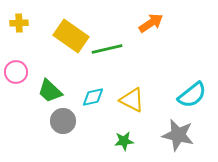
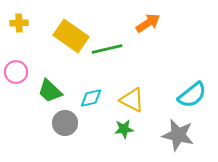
orange arrow: moved 3 px left
cyan diamond: moved 2 px left, 1 px down
gray circle: moved 2 px right, 2 px down
green star: moved 12 px up
